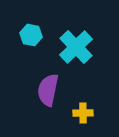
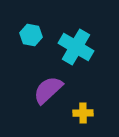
cyan cross: rotated 16 degrees counterclockwise
purple semicircle: rotated 36 degrees clockwise
